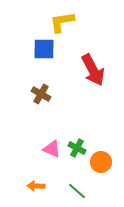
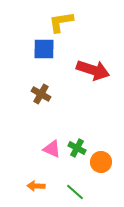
yellow L-shape: moved 1 px left
red arrow: rotated 44 degrees counterclockwise
green line: moved 2 px left, 1 px down
